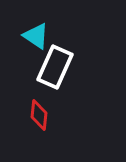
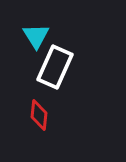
cyan triangle: rotated 24 degrees clockwise
